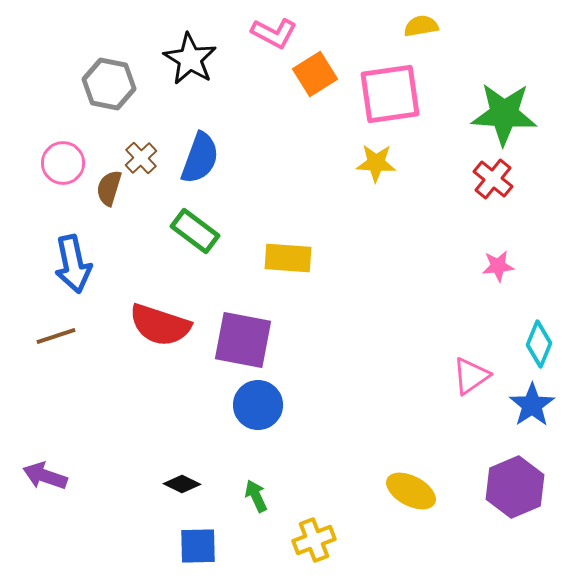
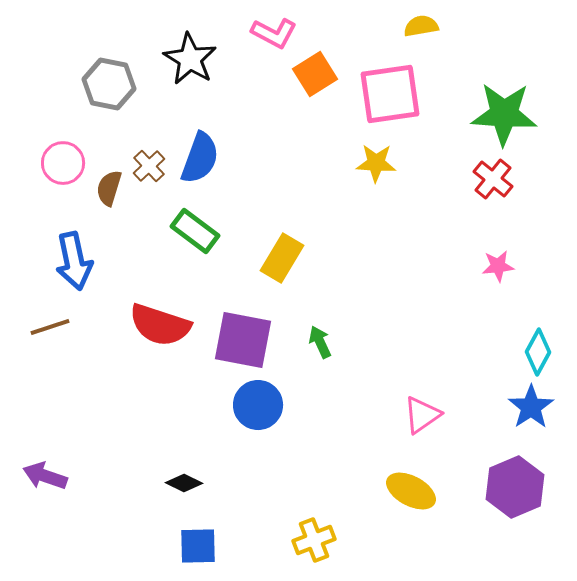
brown cross: moved 8 px right, 8 px down
yellow rectangle: moved 6 px left; rotated 63 degrees counterclockwise
blue arrow: moved 1 px right, 3 px up
brown line: moved 6 px left, 9 px up
cyan diamond: moved 1 px left, 8 px down; rotated 6 degrees clockwise
pink triangle: moved 49 px left, 39 px down
blue star: moved 1 px left, 2 px down
black diamond: moved 2 px right, 1 px up
green arrow: moved 64 px right, 154 px up
